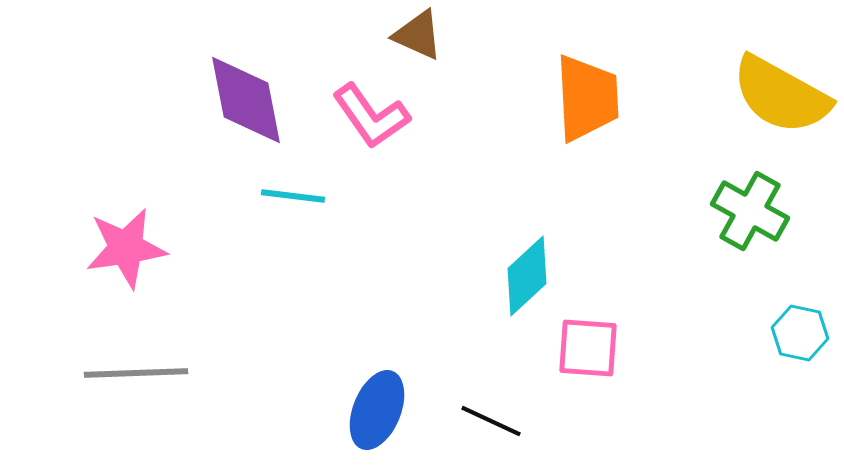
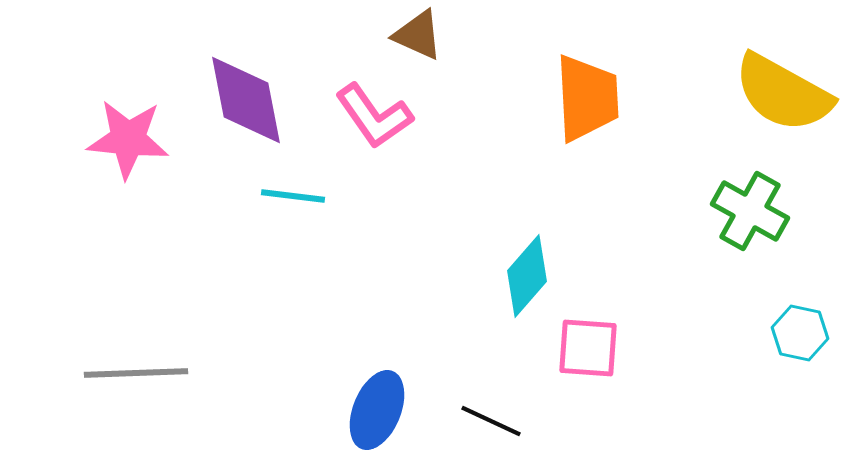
yellow semicircle: moved 2 px right, 2 px up
pink L-shape: moved 3 px right
pink star: moved 2 px right, 109 px up; rotated 14 degrees clockwise
cyan diamond: rotated 6 degrees counterclockwise
